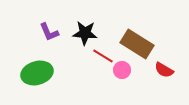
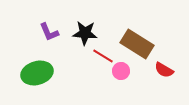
pink circle: moved 1 px left, 1 px down
